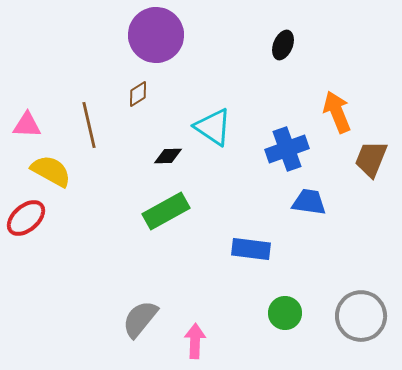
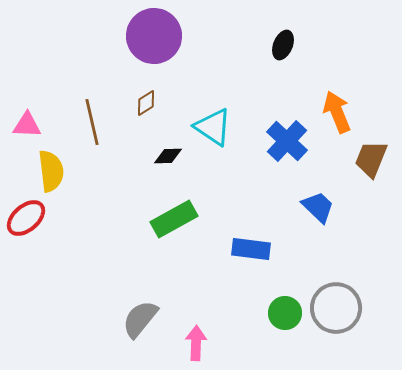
purple circle: moved 2 px left, 1 px down
brown diamond: moved 8 px right, 9 px down
brown line: moved 3 px right, 3 px up
blue cross: moved 8 px up; rotated 27 degrees counterclockwise
yellow semicircle: rotated 54 degrees clockwise
blue trapezoid: moved 9 px right, 5 px down; rotated 36 degrees clockwise
green rectangle: moved 8 px right, 8 px down
gray circle: moved 25 px left, 8 px up
pink arrow: moved 1 px right, 2 px down
